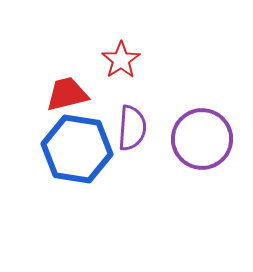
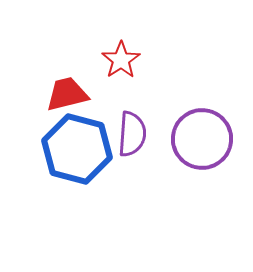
purple semicircle: moved 6 px down
blue hexagon: rotated 6 degrees clockwise
